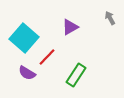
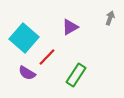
gray arrow: rotated 48 degrees clockwise
